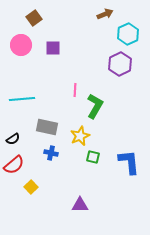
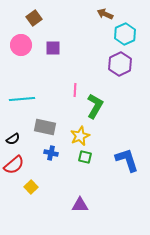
brown arrow: rotated 133 degrees counterclockwise
cyan hexagon: moved 3 px left
gray rectangle: moved 2 px left
green square: moved 8 px left
blue L-shape: moved 2 px left, 2 px up; rotated 12 degrees counterclockwise
